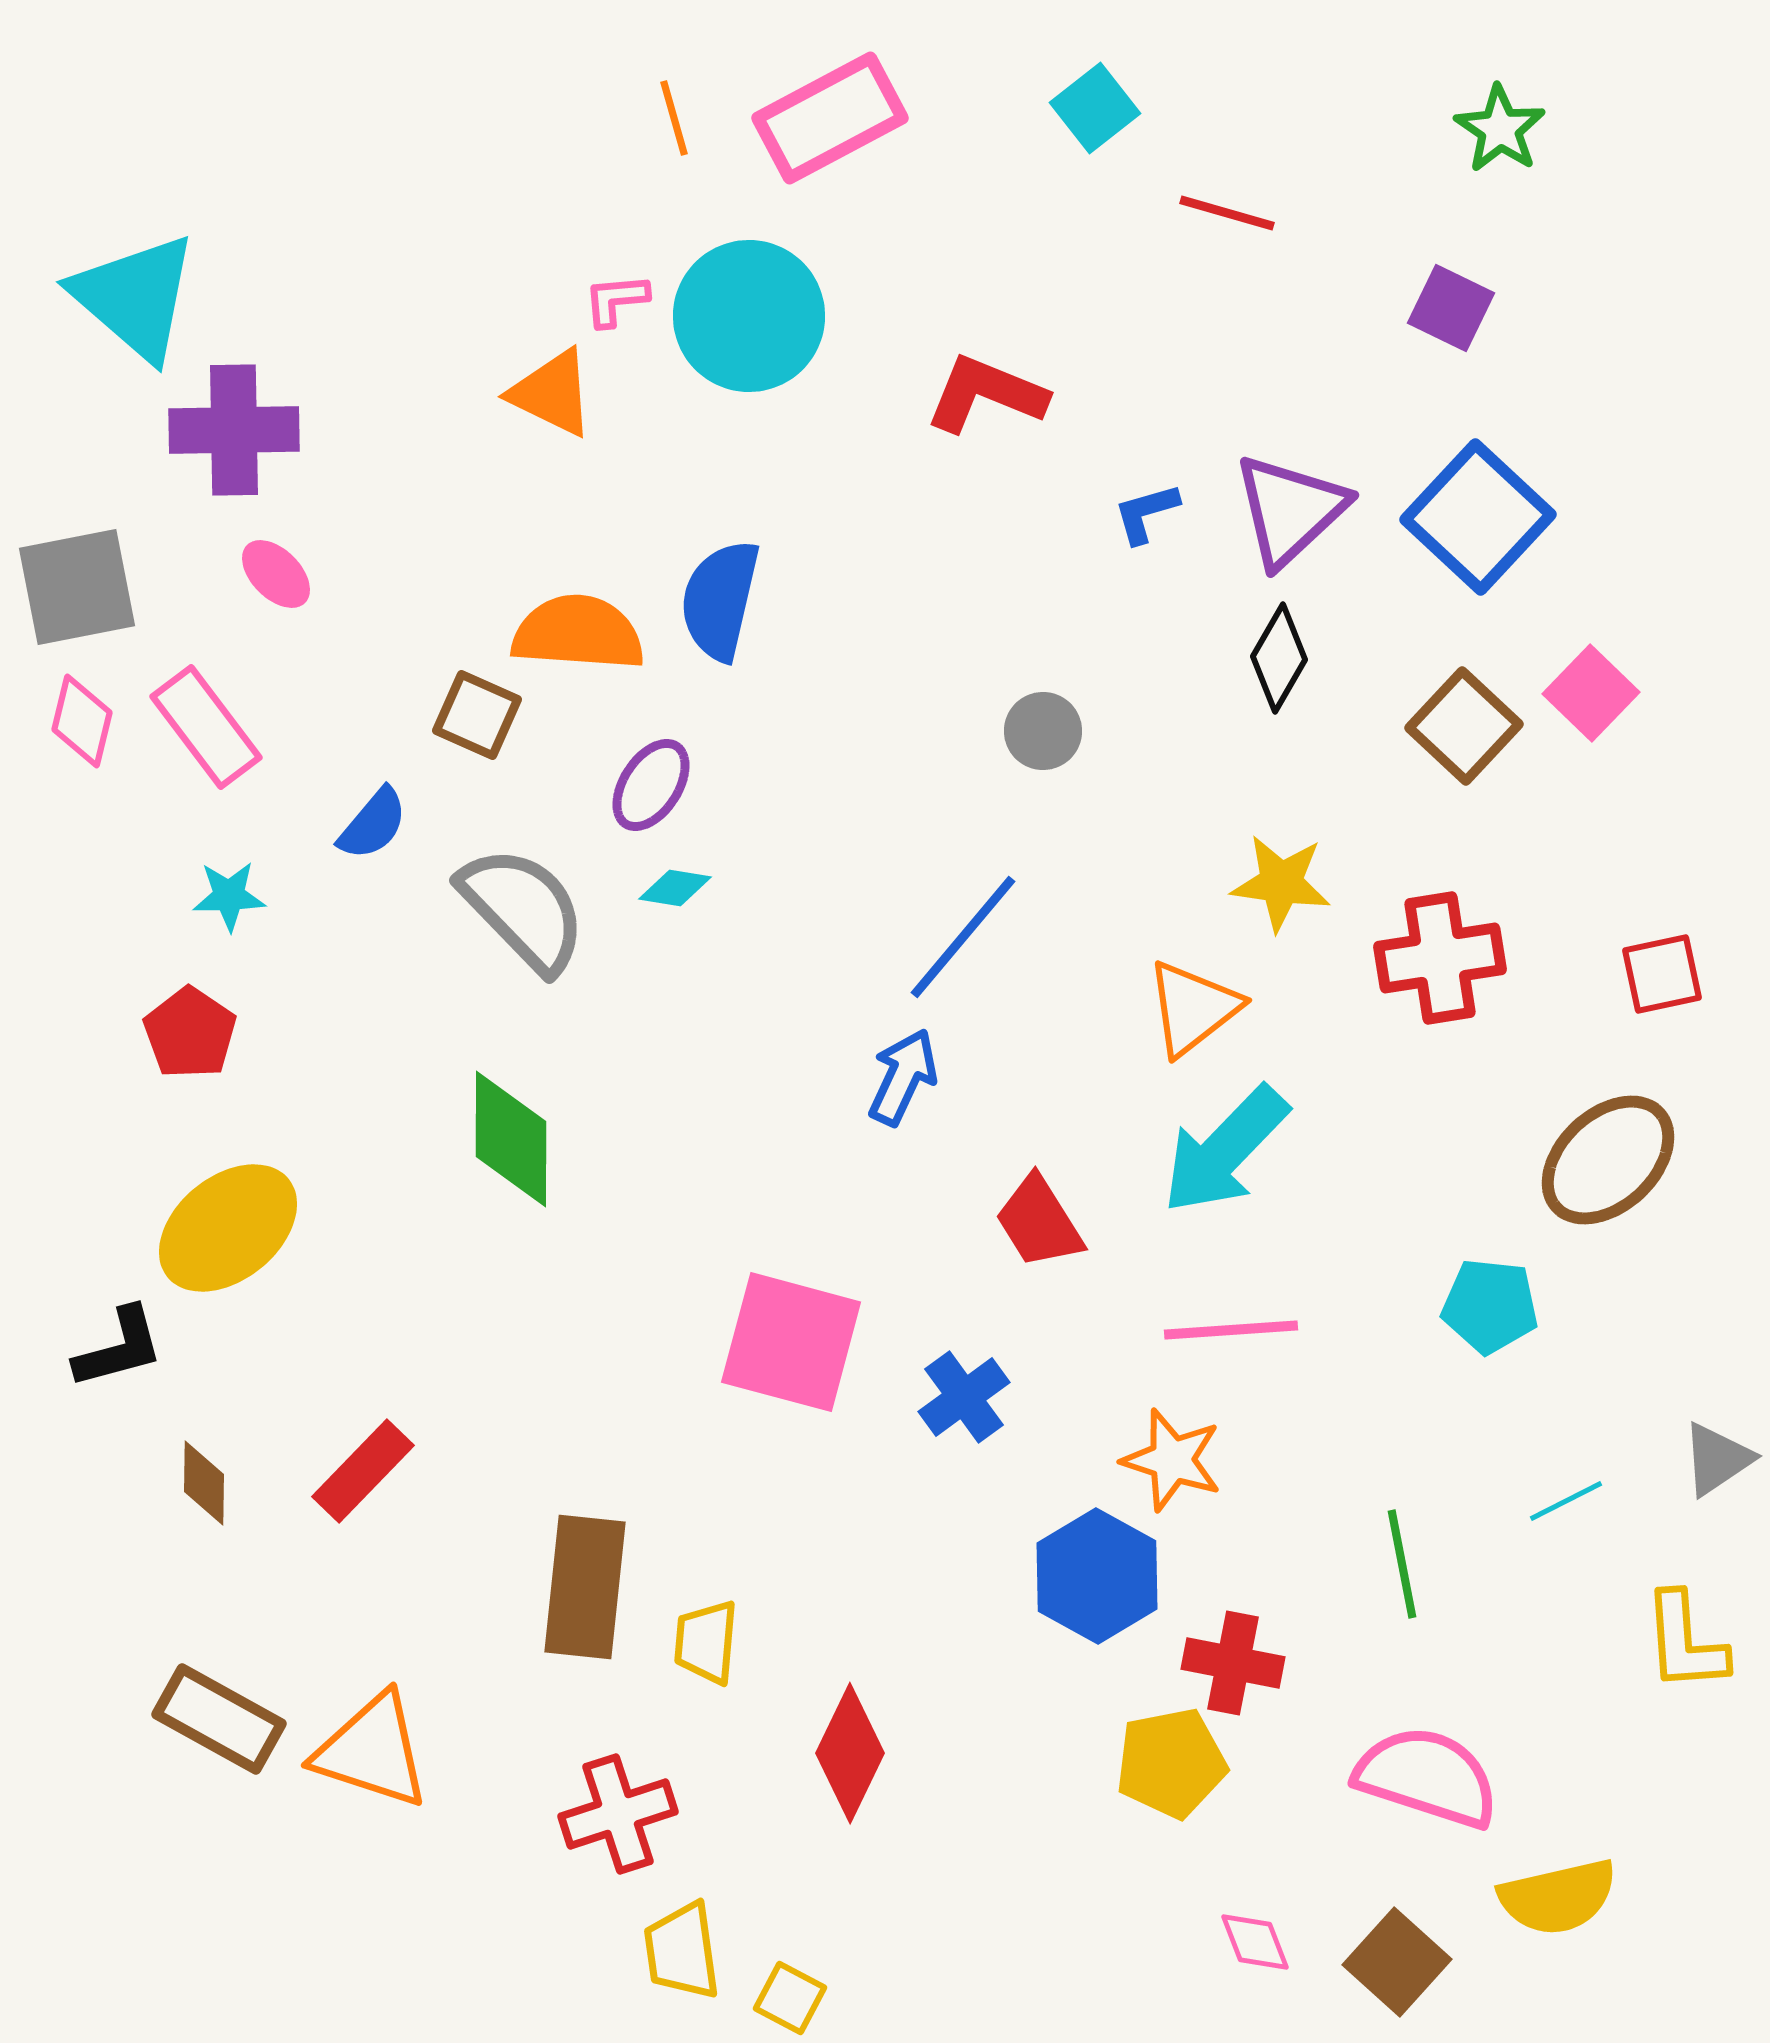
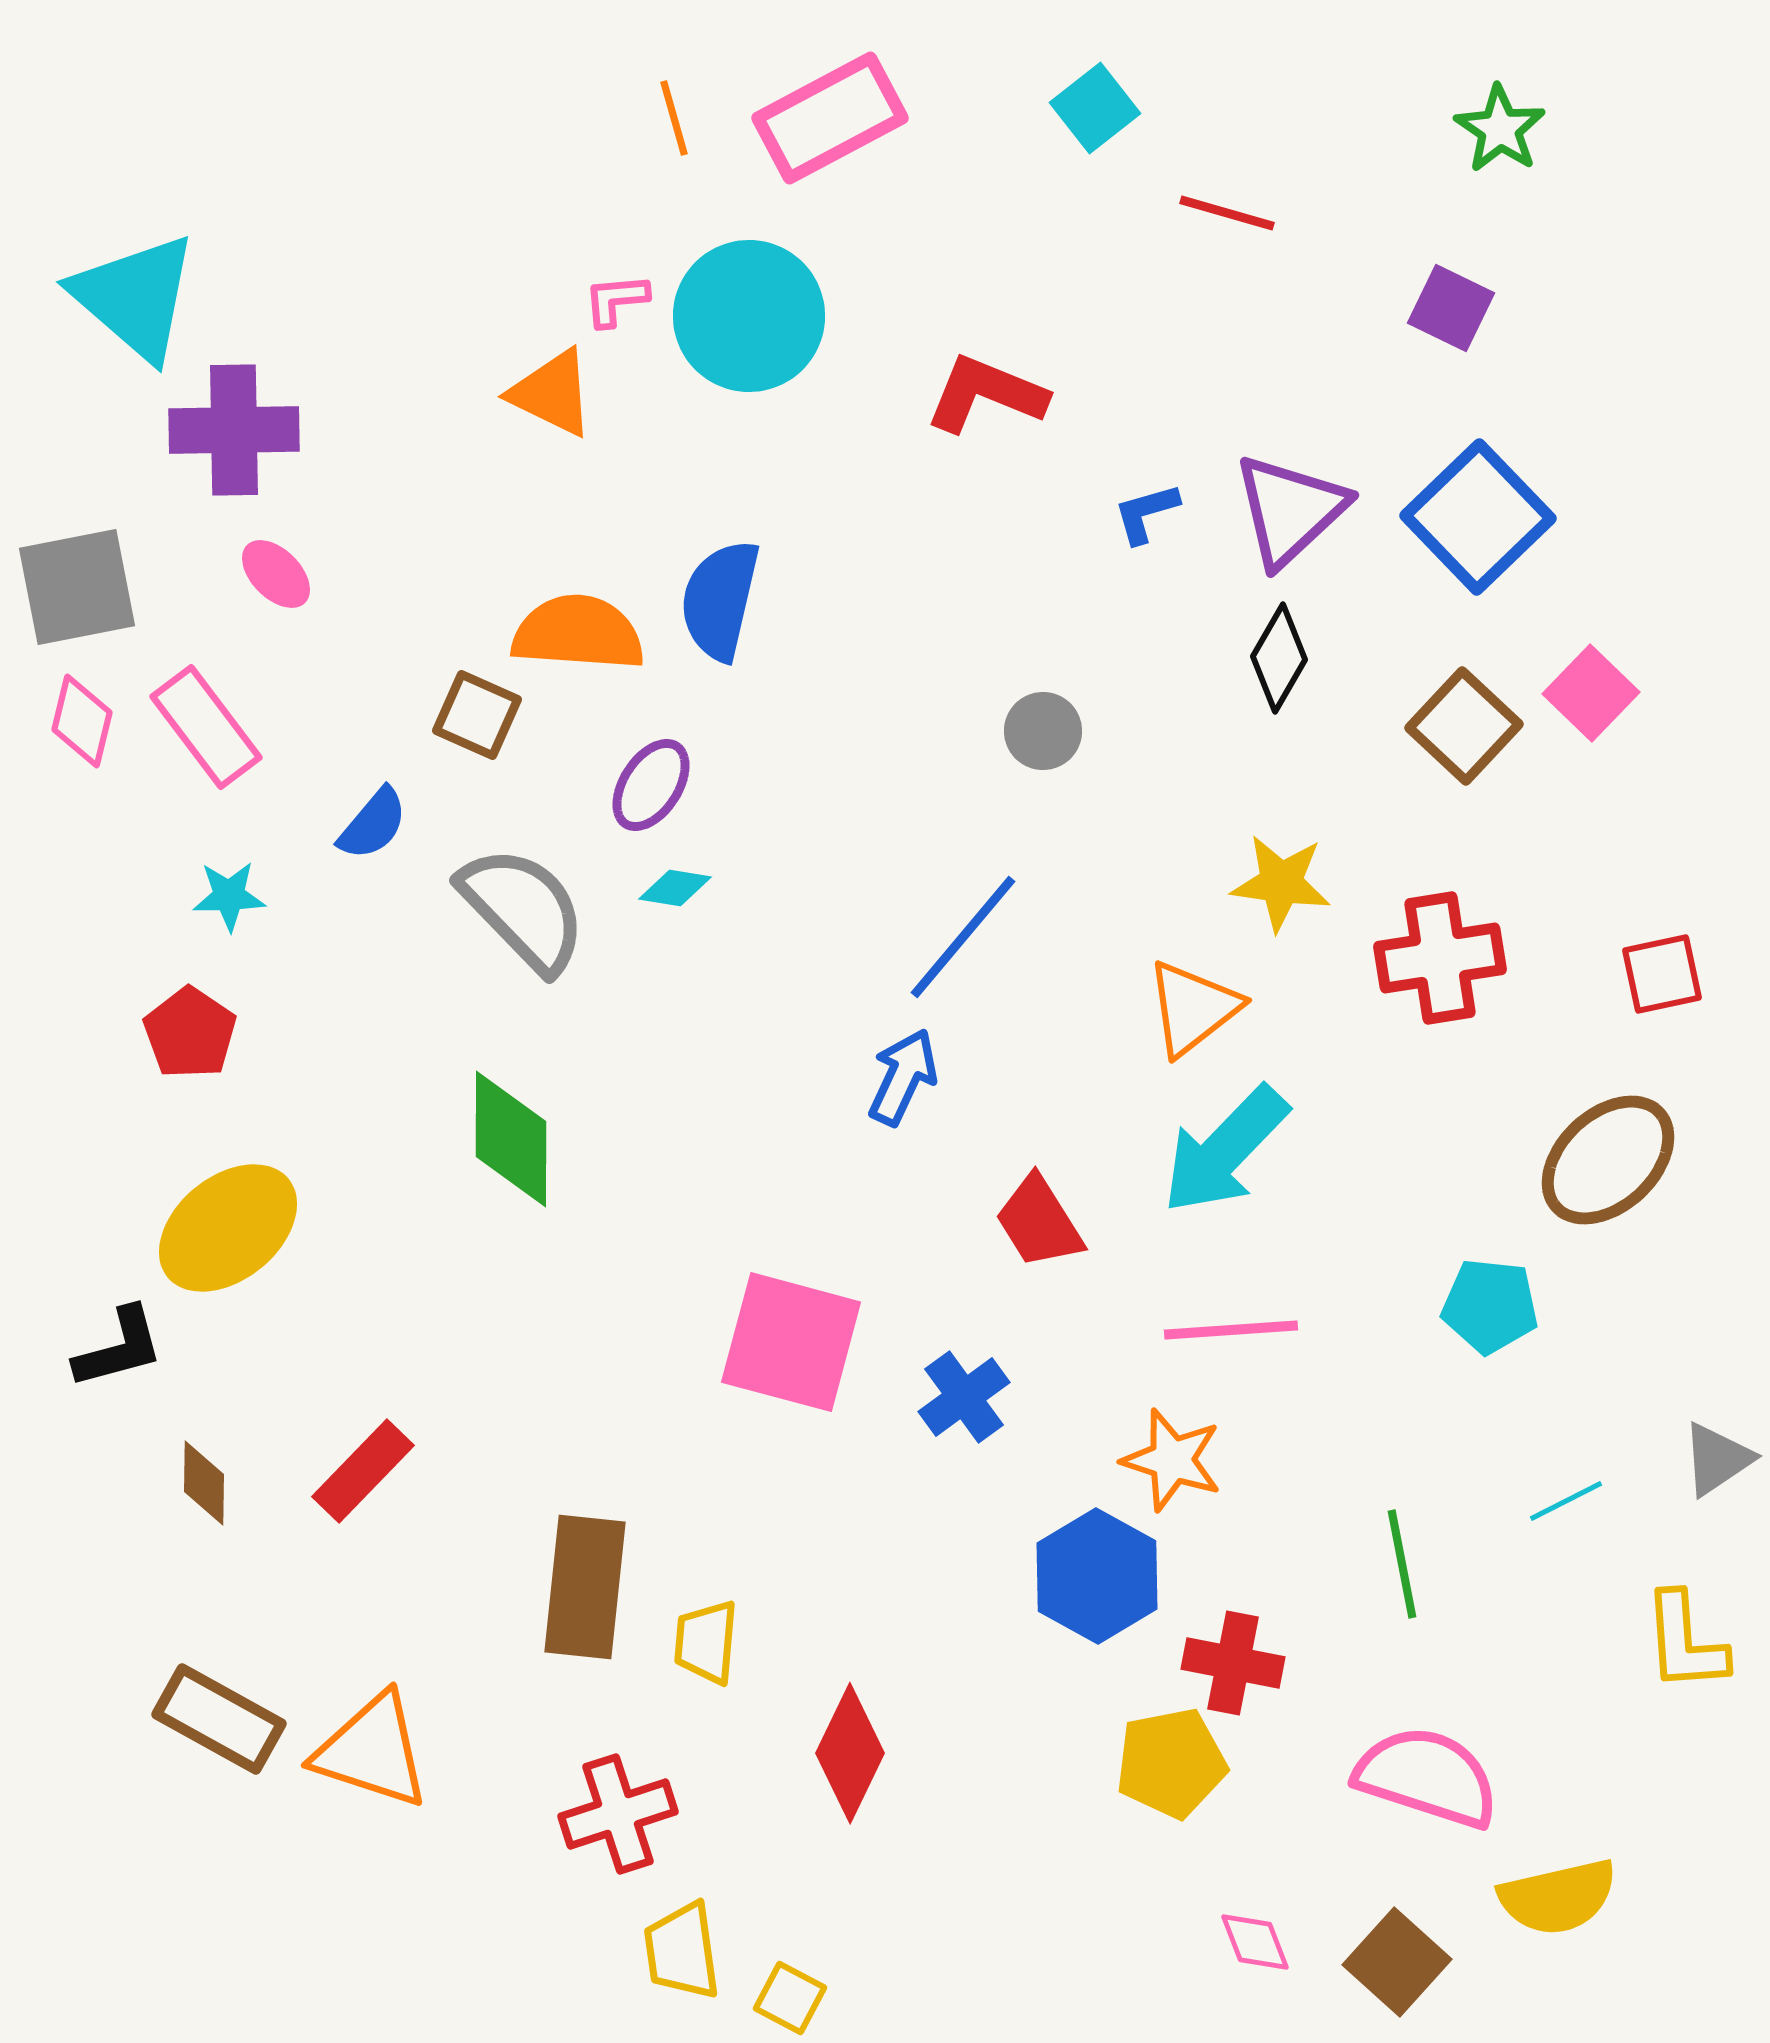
blue square at (1478, 517): rotated 3 degrees clockwise
